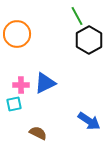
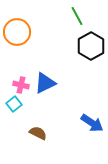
orange circle: moved 2 px up
black hexagon: moved 2 px right, 6 px down
pink cross: rotated 14 degrees clockwise
cyan square: rotated 28 degrees counterclockwise
blue arrow: moved 3 px right, 2 px down
